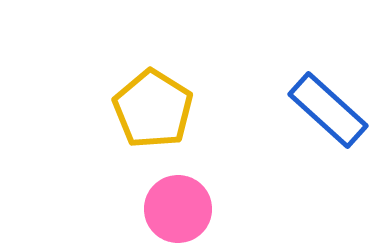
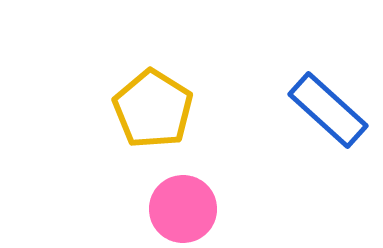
pink circle: moved 5 px right
